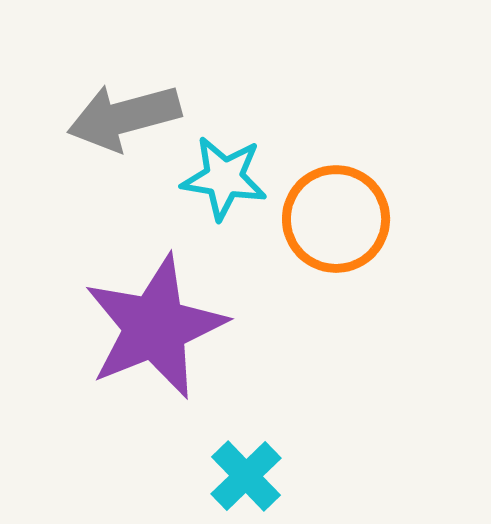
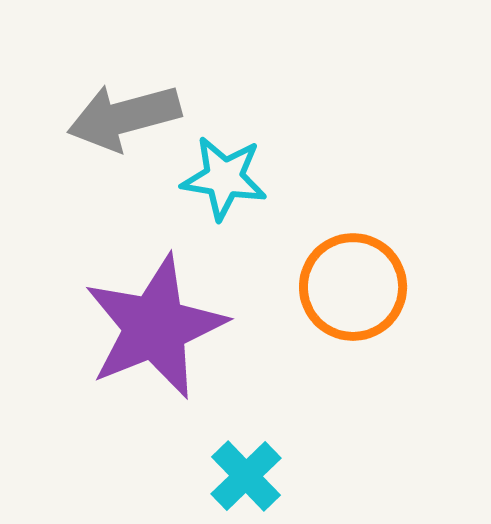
orange circle: moved 17 px right, 68 px down
